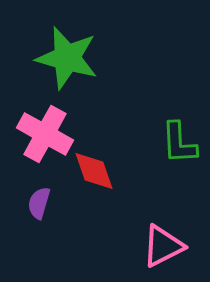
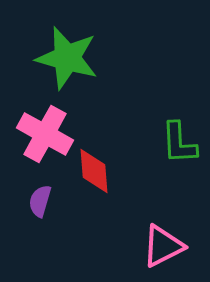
red diamond: rotated 15 degrees clockwise
purple semicircle: moved 1 px right, 2 px up
